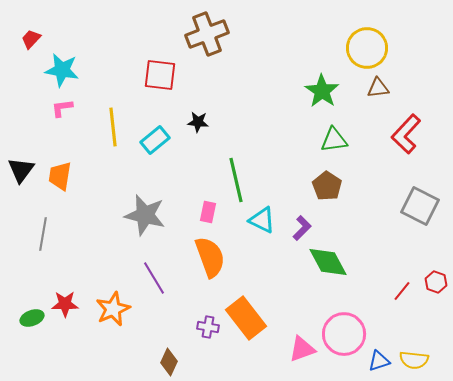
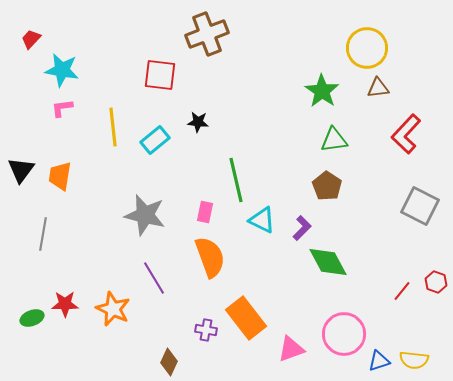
pink rectangle: moved 3 px left
orange star: rotated 24 degrees counterclockwise
purple cross: moved 2 px left, 3 px down
pink triangle: moved 11 px left
